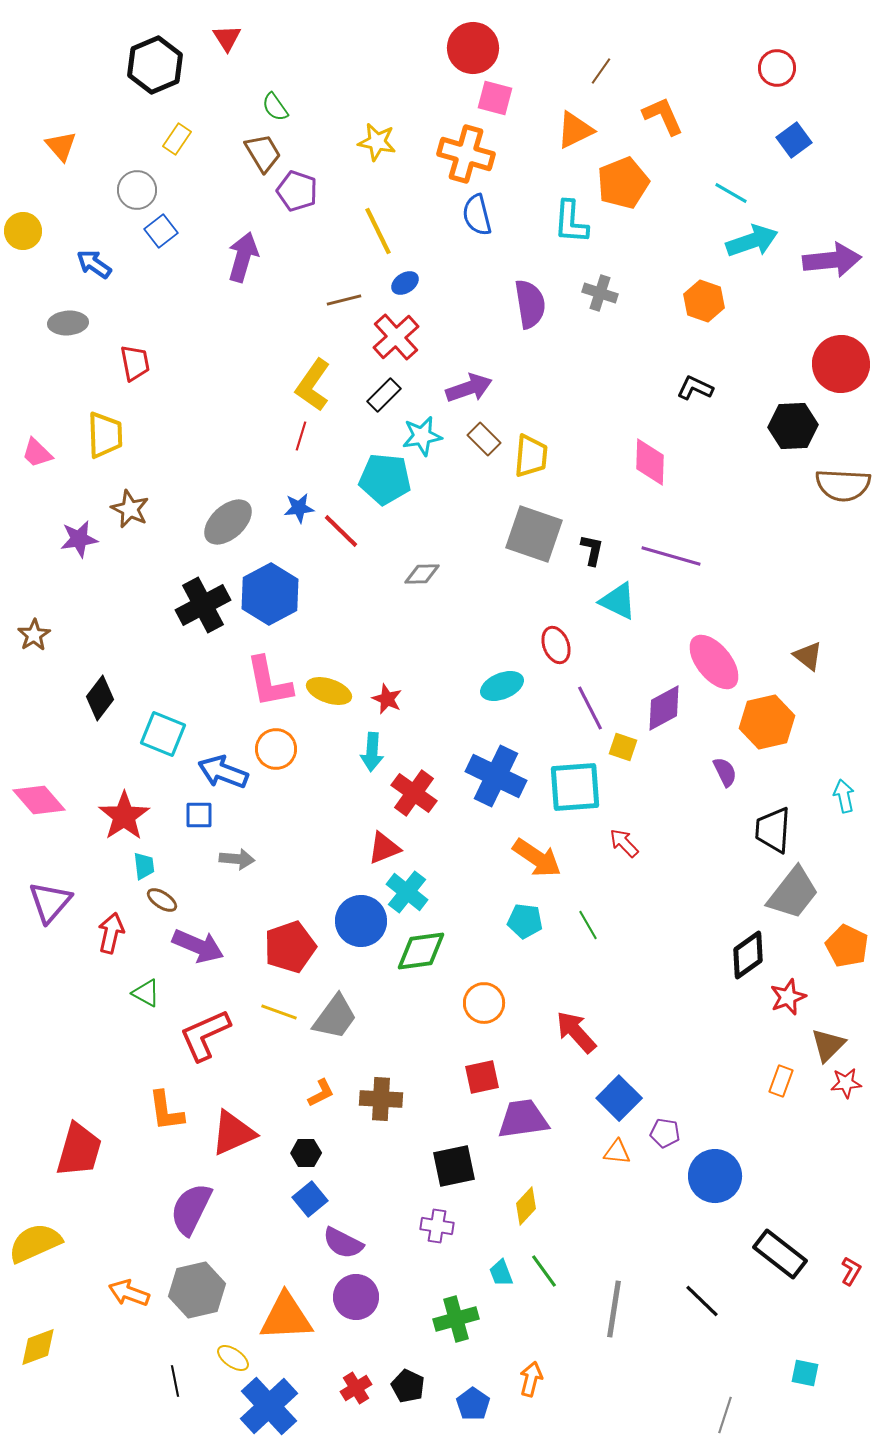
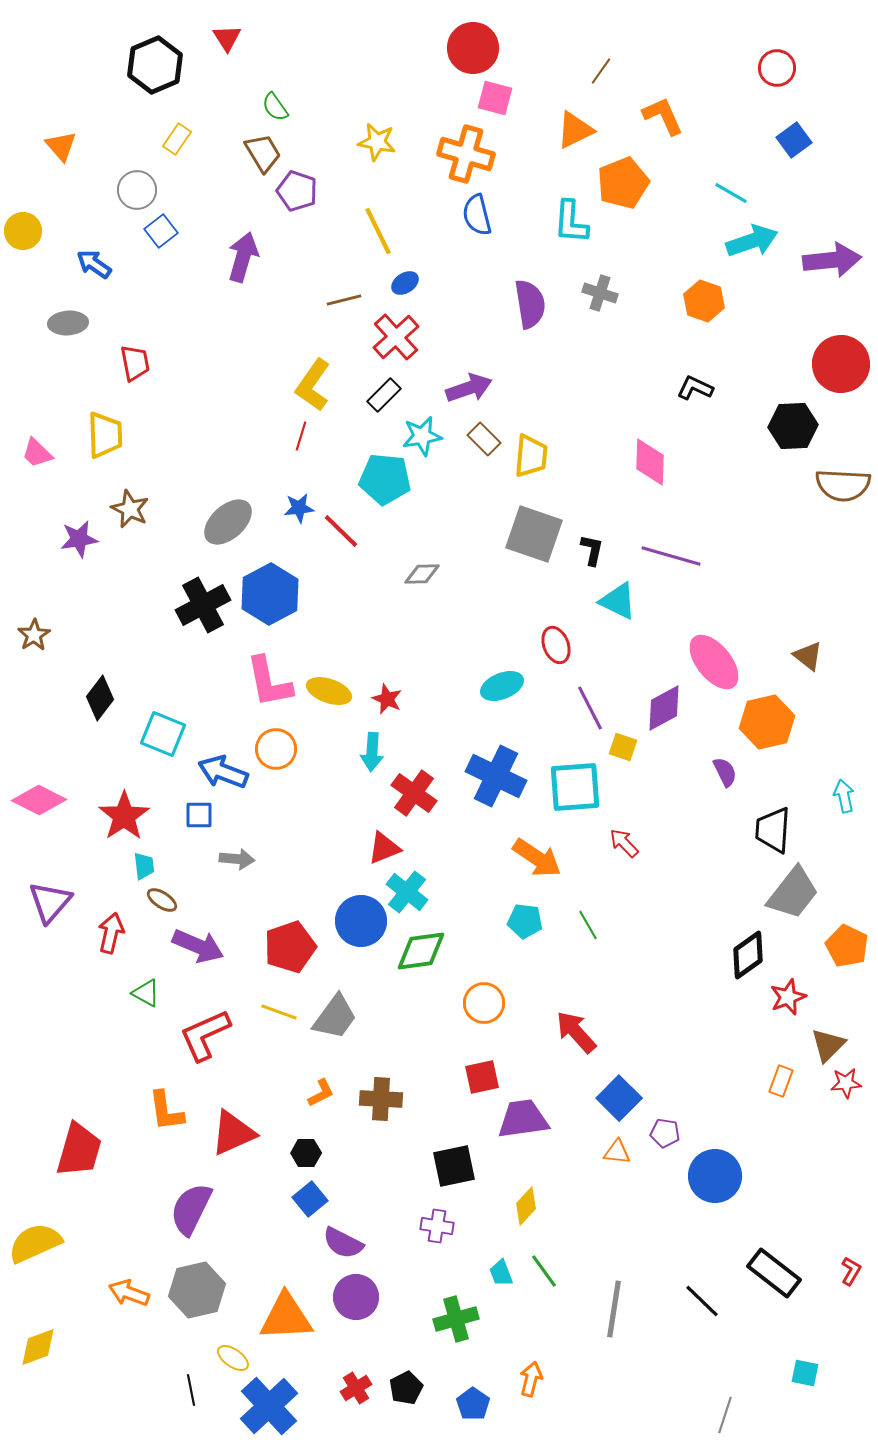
pink diamond at (39, 800): rotated 22 degrees counterclockwise
black rectangle at (780, 1254): moved 6 px left, 19 px down
black line at (175, 1381): moved 16 px right, 9 px down
black pentagon at (408, 1386): moved 2 px left, 2 px down; rotated 20 degrees clockwise
